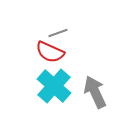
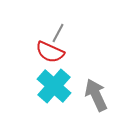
gray line: rotated 42 degrees counterclockwise
gray arrow: moved 1 px right, 3 px down
